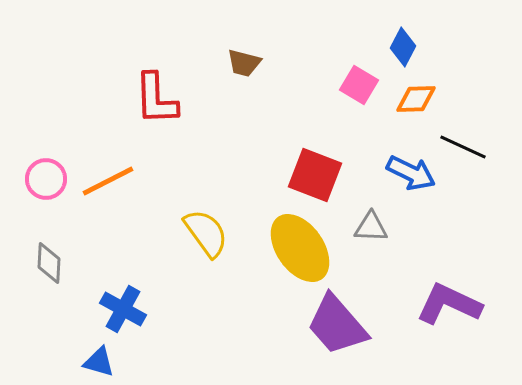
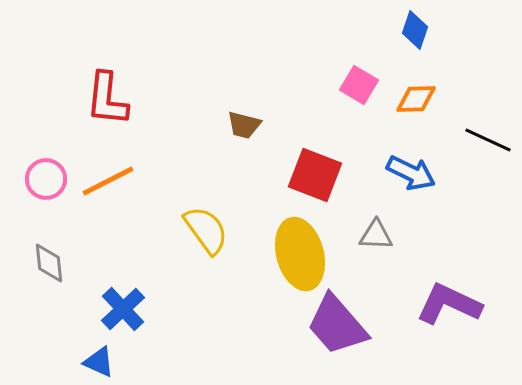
blue diamond: moved 12 px right, 17 px up; rotated 9 degrees counterclockwise
brown trapezoid: moved 62 px down
red L-shape: moved 49 px left; rotated 8 degrees clockwise
black line: moved 25 px right, 7 px up
gray triangle: moved 5 px right, 8 px down
yellow semicircle: moved 3 px up
yellow ellipse: moved 6 px down; rotated 20 degrees clockwise
gray diamond: rotated 9 degrees counterclockwise
blue cross: rotated 18 degrees clockwise
blue triangle: rotated 8 degrees clockwise
